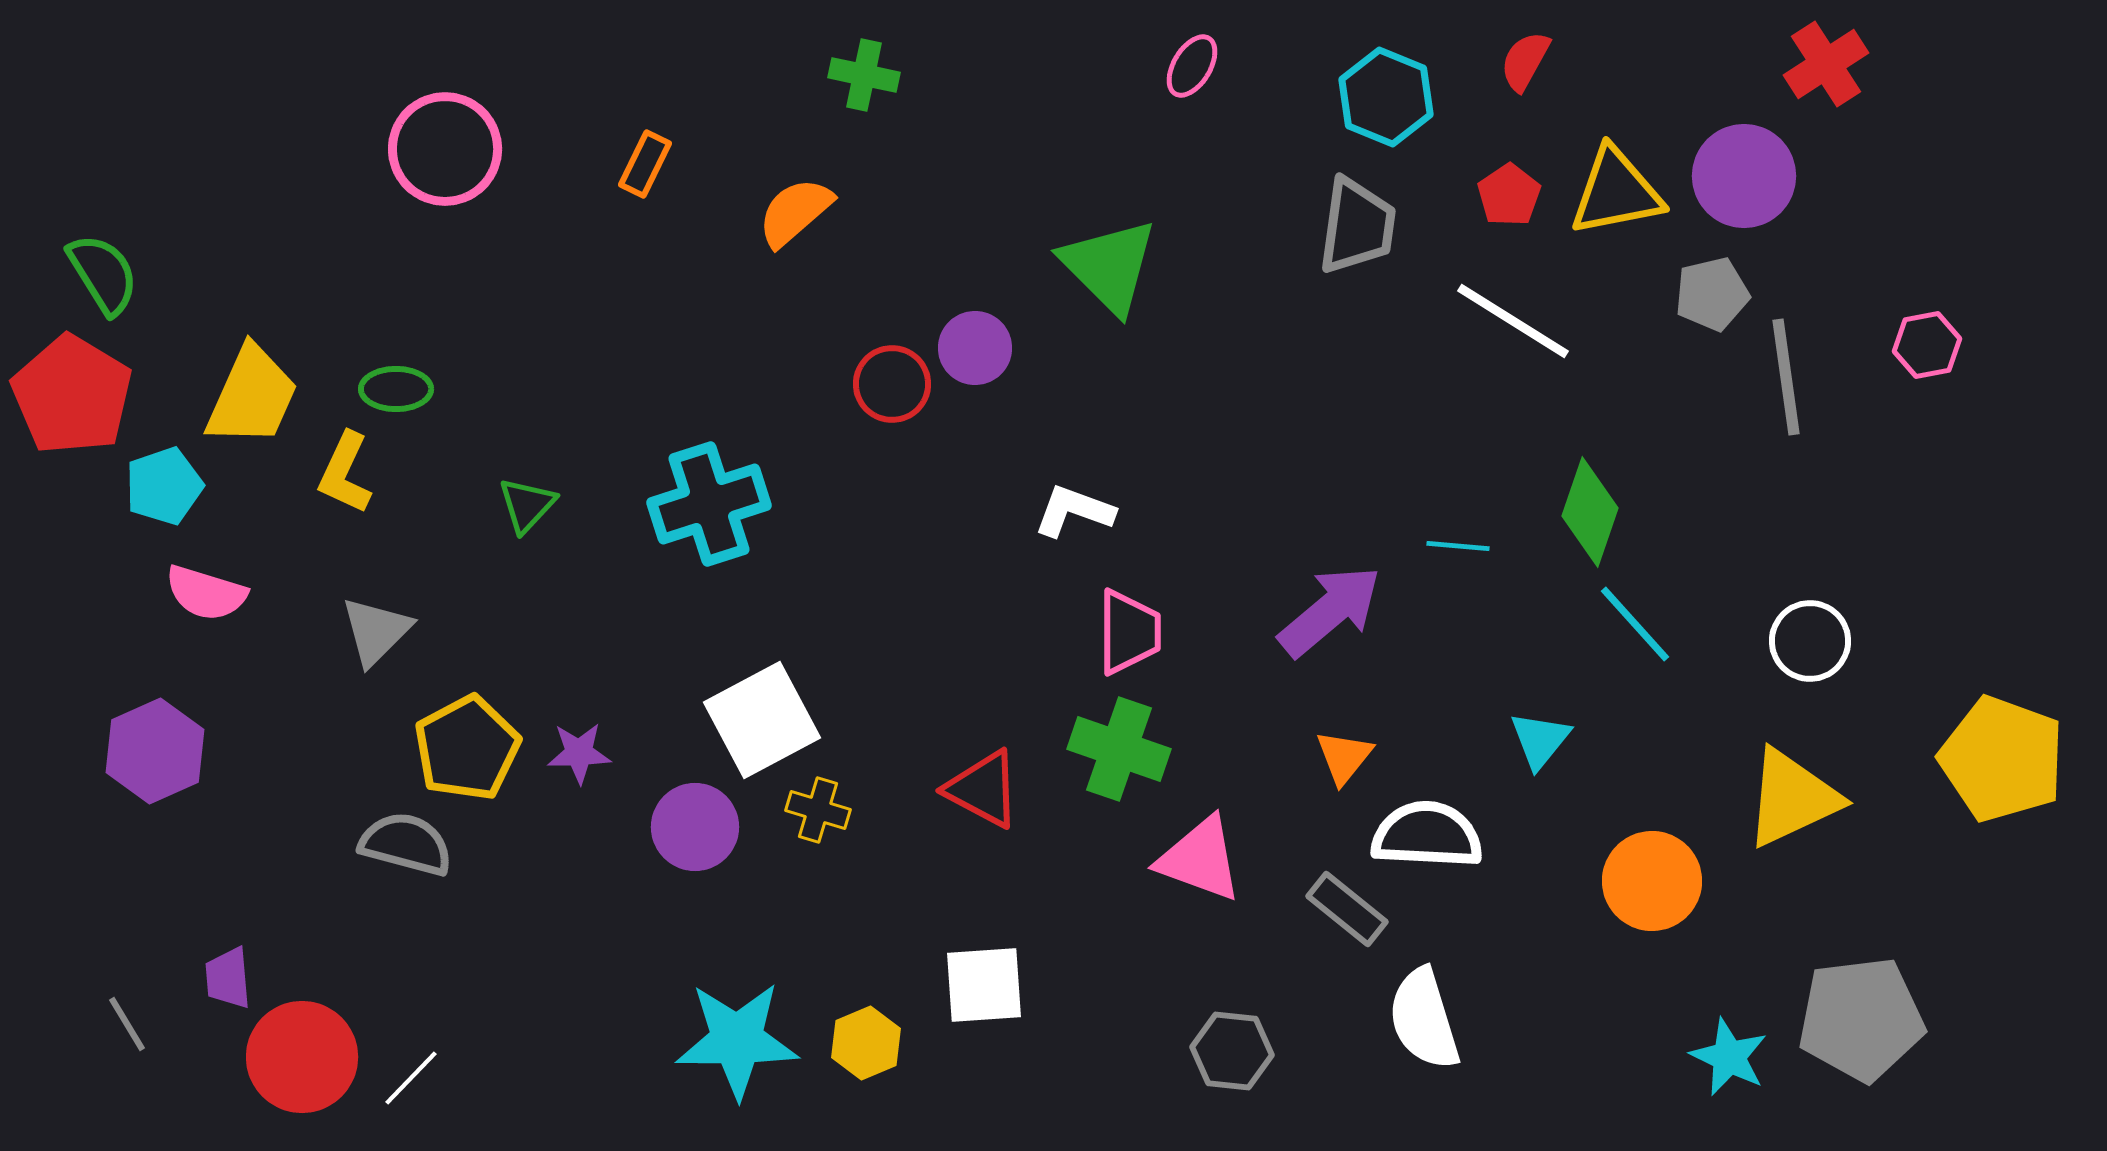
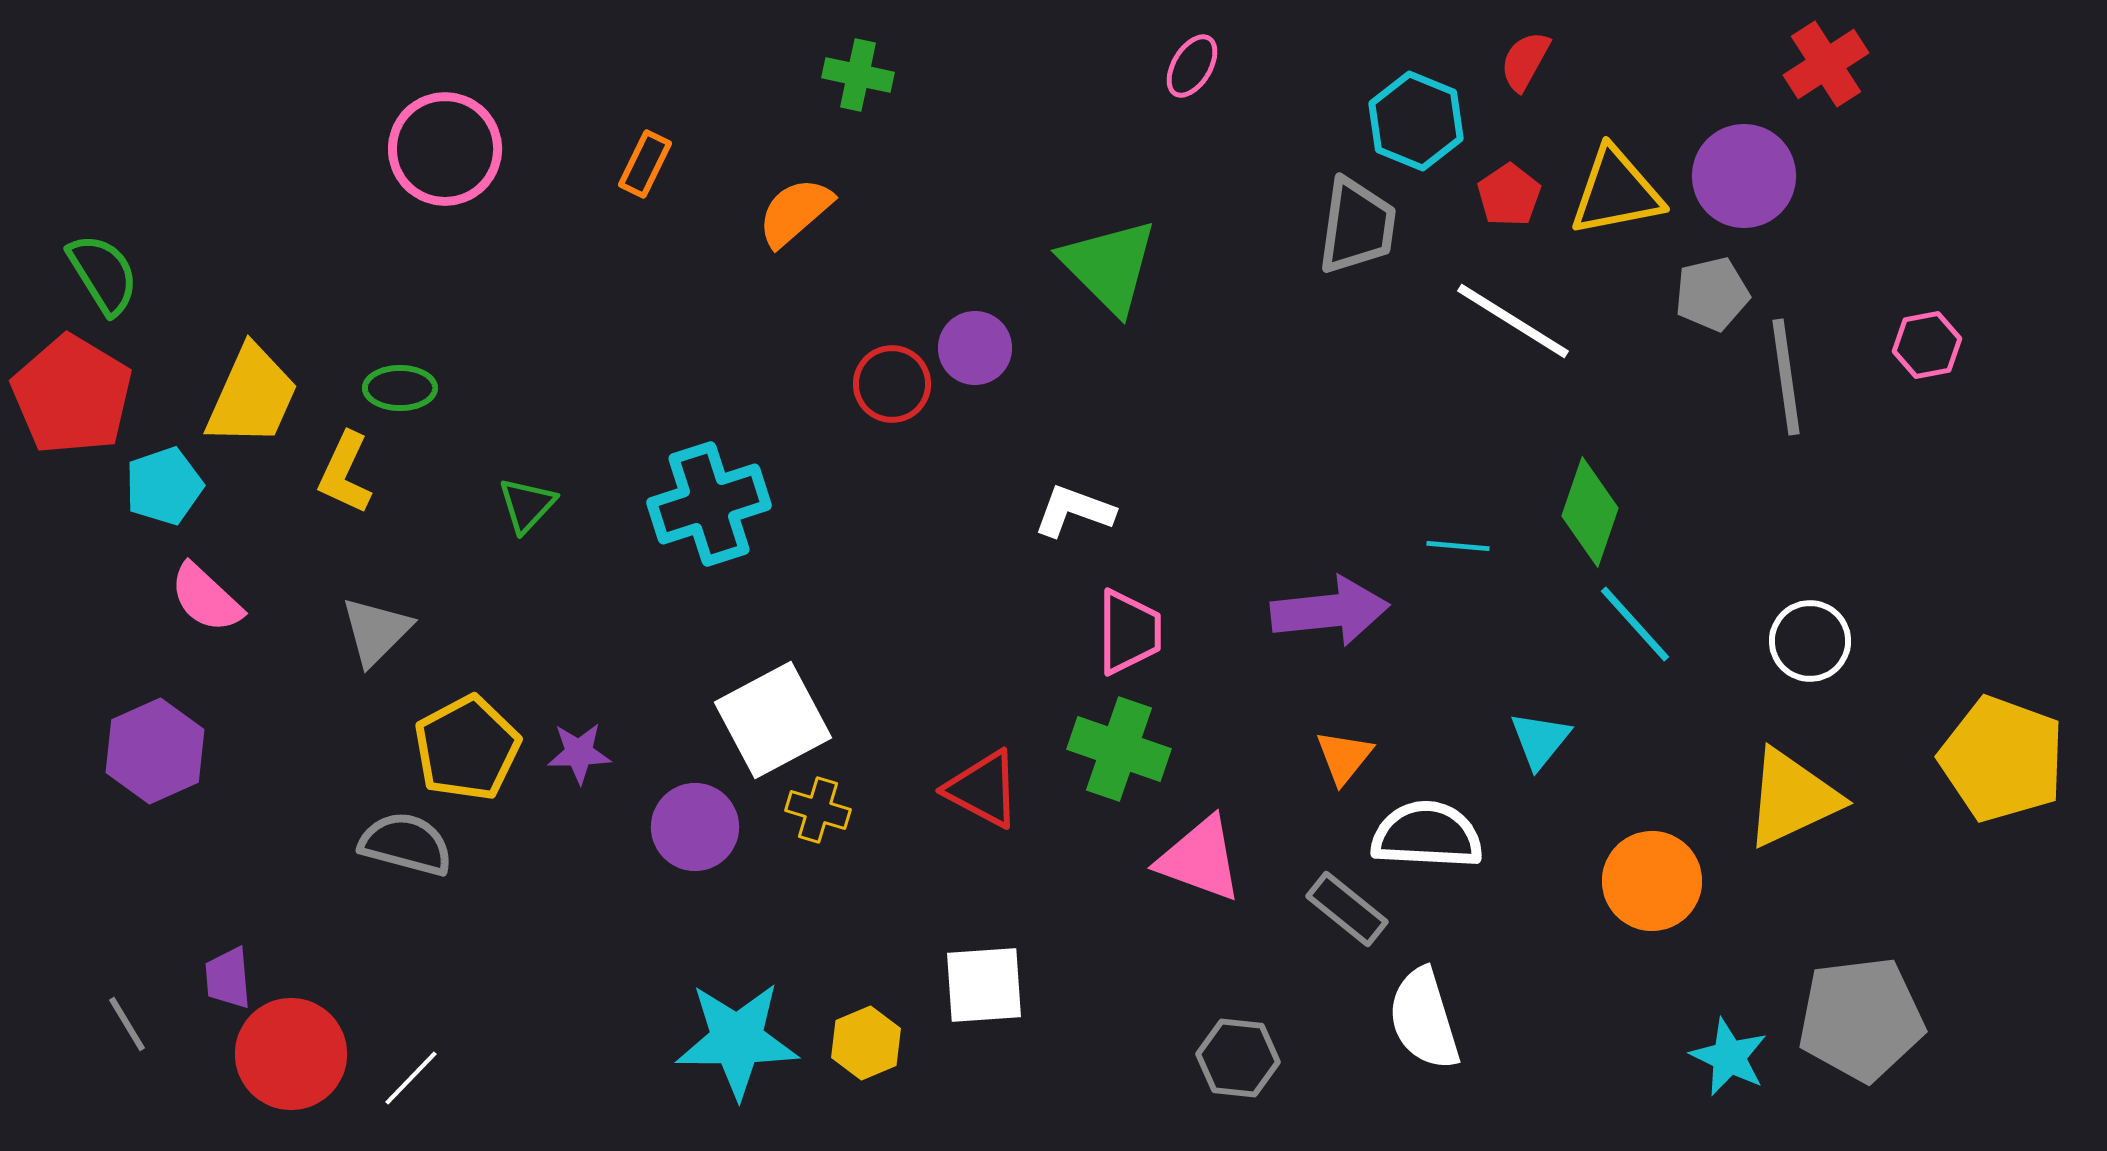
green cross at (864, 75): moved 6 px left
cyan hexagon at (1386, 97): moved 30 px right, 24 px down
green ellipse at (396, 389): moved 4 px right, 1 px up
pink semicircle at (206, 593): moved 5 px down; rotated 26 degrees clockwise
purple arrow at (1330, 611): rotated 34 degrees clockwise
white square at (762, 720): moved 11 px right
gray hexagon at (1232, 1051): moved 6 px right, 7 px down
red circle at (302, 1057): moved 11 px left, 3 px up
